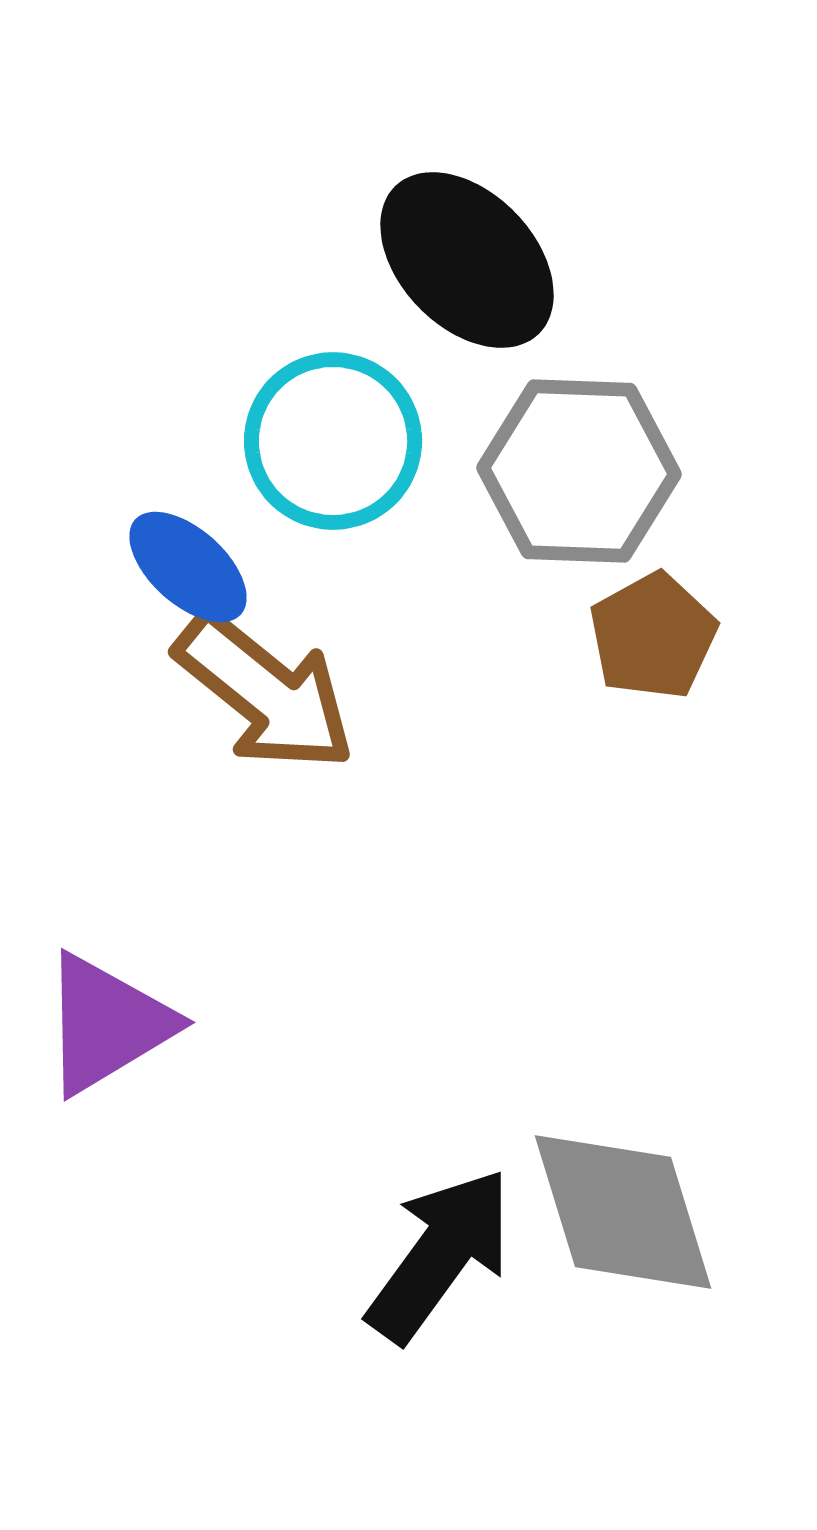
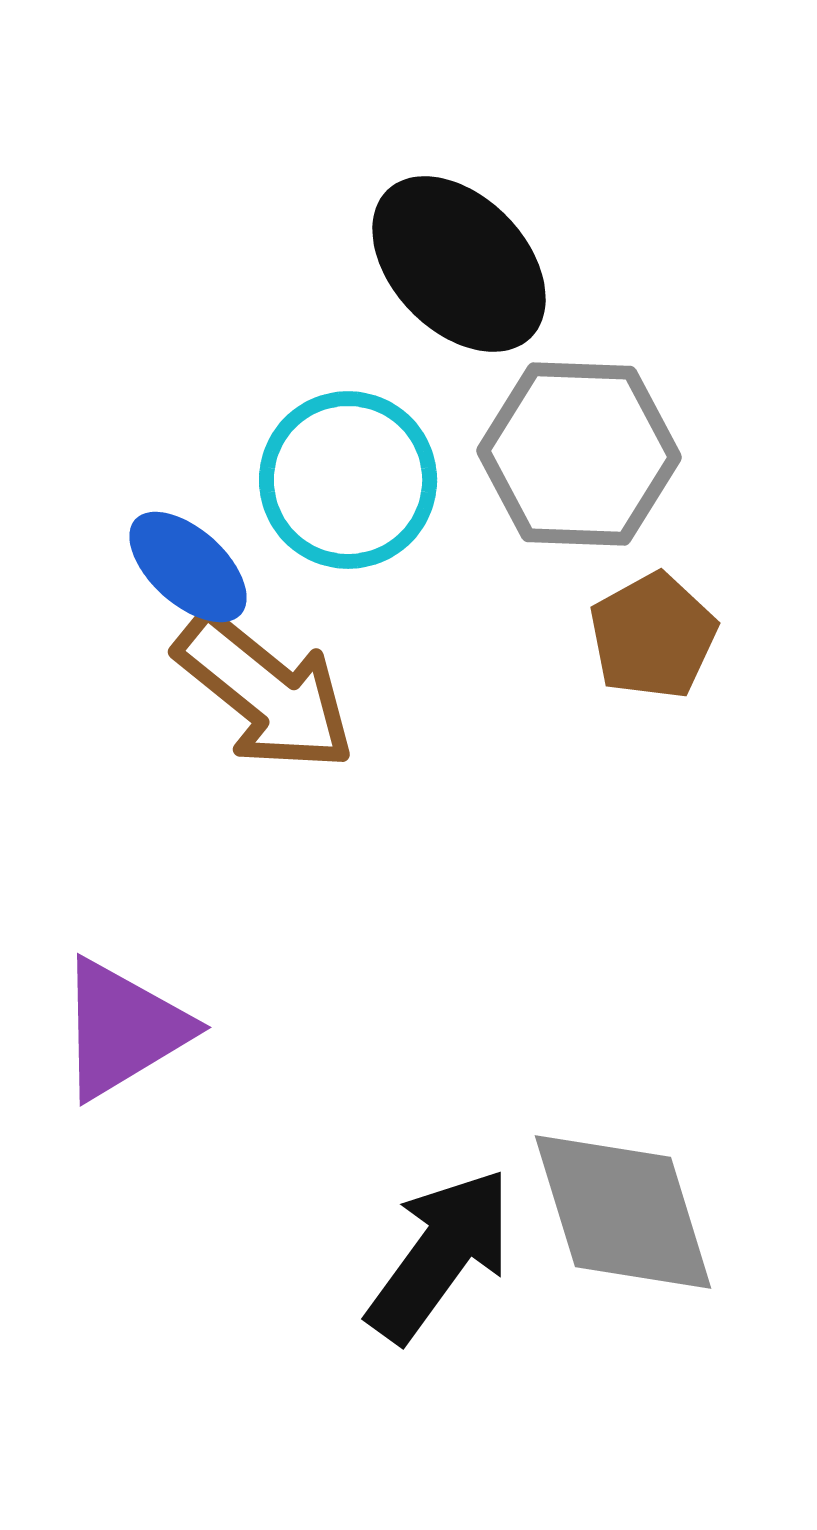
black ellipse: moved 8 px left, 4 px down
cyan circle: moved 15 px right, 39 px down
gray hexagon: moved 17 px up
purple triangle: moved 16 px right, 5 px down
